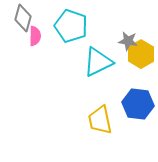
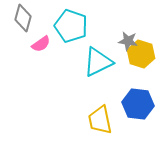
pink semicircle: moved 6 px right, 8 px down; rotated 54 degrees clockwise
yellow hexagon: rotated 12 degrees counterclockwise
